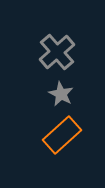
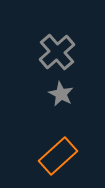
orange rectangle: moved 4 px left, 21 px down
